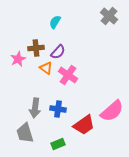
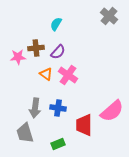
cyan semicircle: moved 1 px right, 2 px down
pink star: moved 2 px up; rotated 21 degrees clockwise
orange triangle: moved 6 px down
blue cross: moved 1 px up
red trapezoid: rotated 125 degrees clockwise
